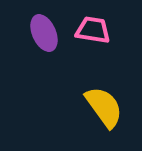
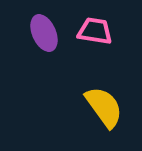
pink trapezoid: moved 2 px right, 1 px down
